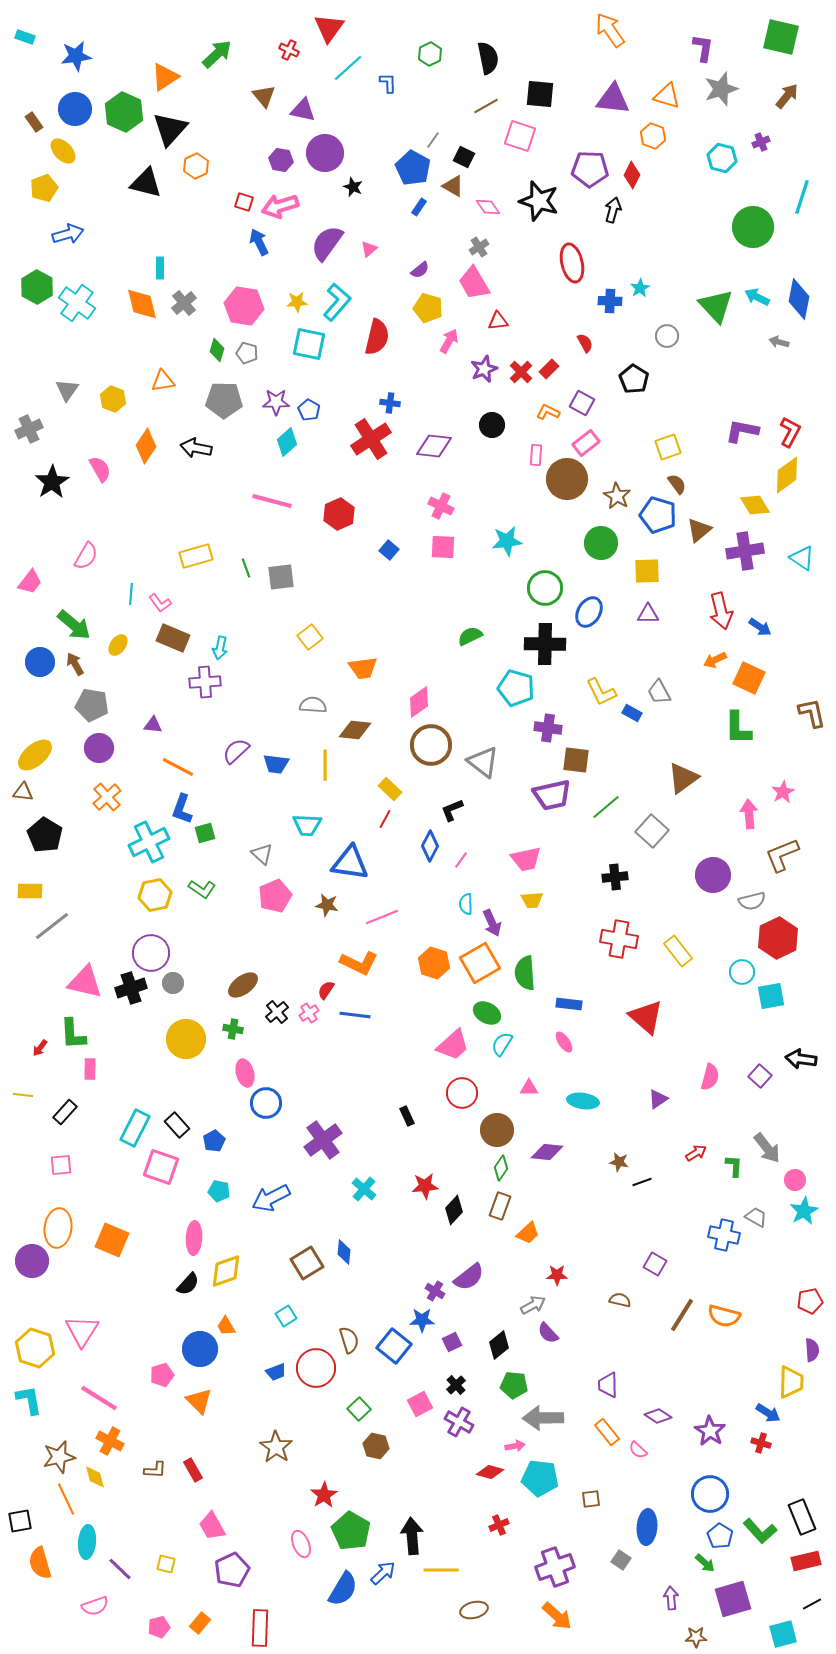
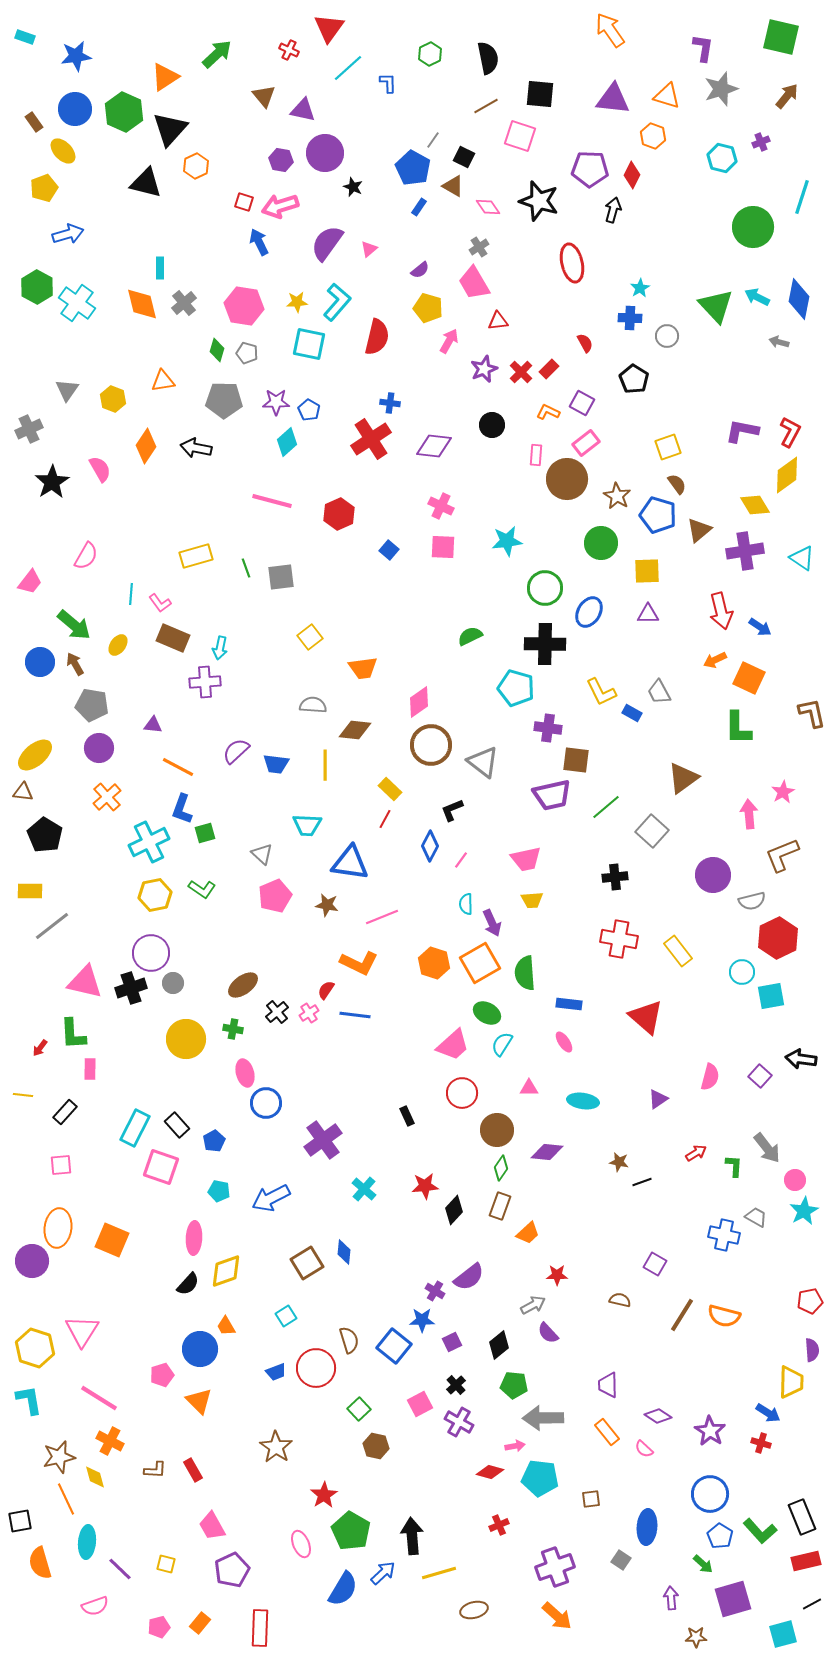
blue cross at (610, 301): moved 20 px right, 17 px down
pink semicircle at (638, 1450): moved 6 px right, 1 px up
green arrow at (705, 1563): moved 2 px left, 1 px down
yellow line at (441, 1570): moved 2 px left, 3 px down; rotated 16 degrees counterclockwise
